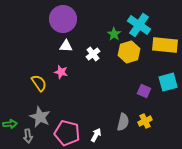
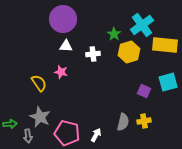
cyan cross: moved 3 px right; rotated 20 degrees clockwise
white cross: rotated 32 degrees clockwise
yellow cross: moved 1 px left; rotated 16 degrees clockwise
